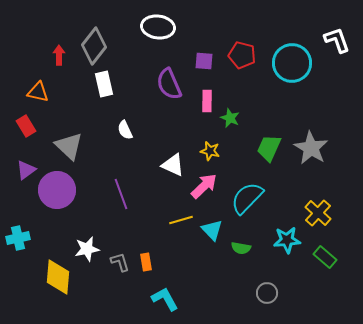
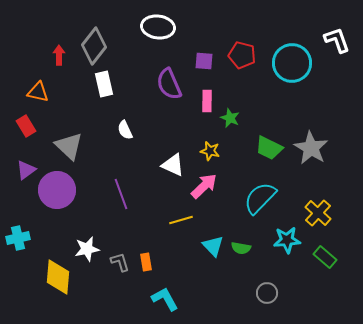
green trapezoid: rotated 88 degrees counterclockwise
cyan semicircle: moved 13 px right
cyan triangle: moved 1 px right, 16 px down
